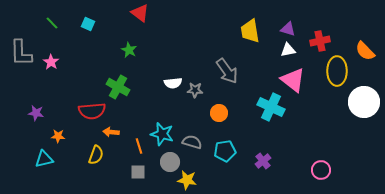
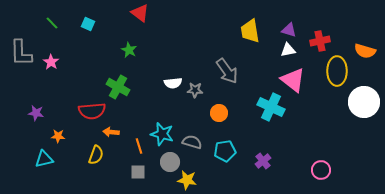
purple triangle: moved 1 px right, 1 px down
orange semicircle: rotated 30 degrees counterclockwise
